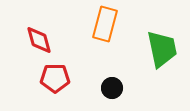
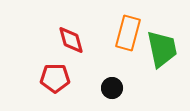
orange rectangle: moved 23 px right, 9 px down
red diamond: moved 32 px right
